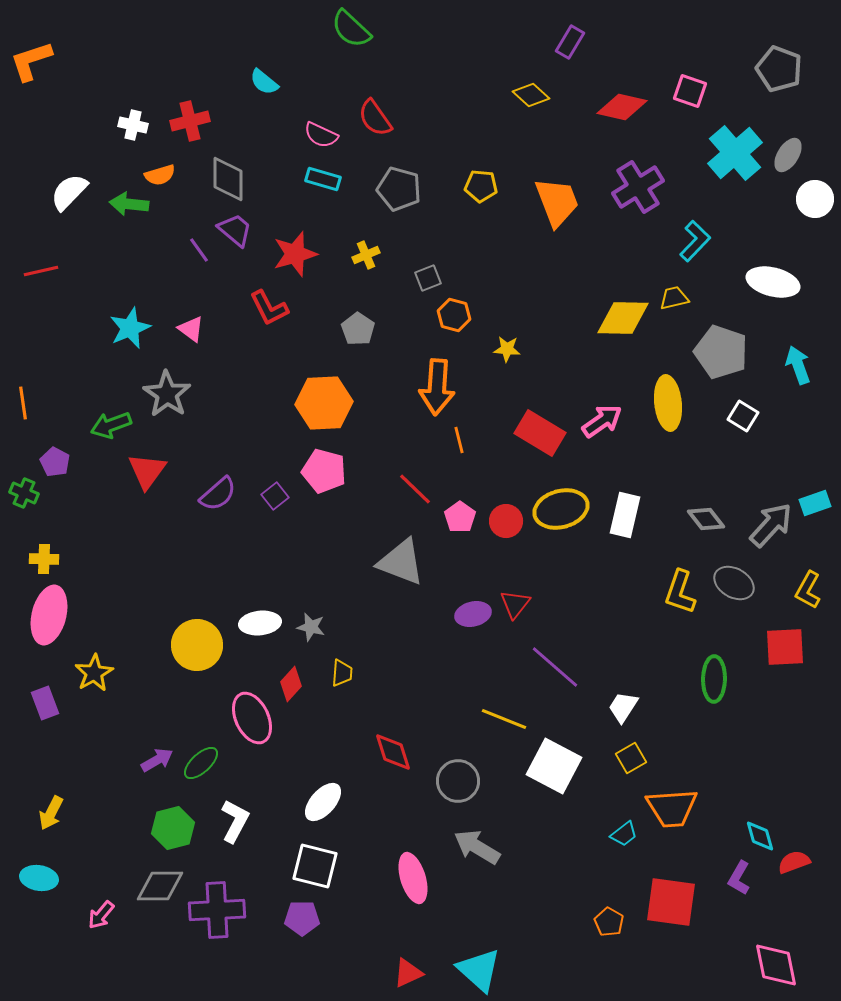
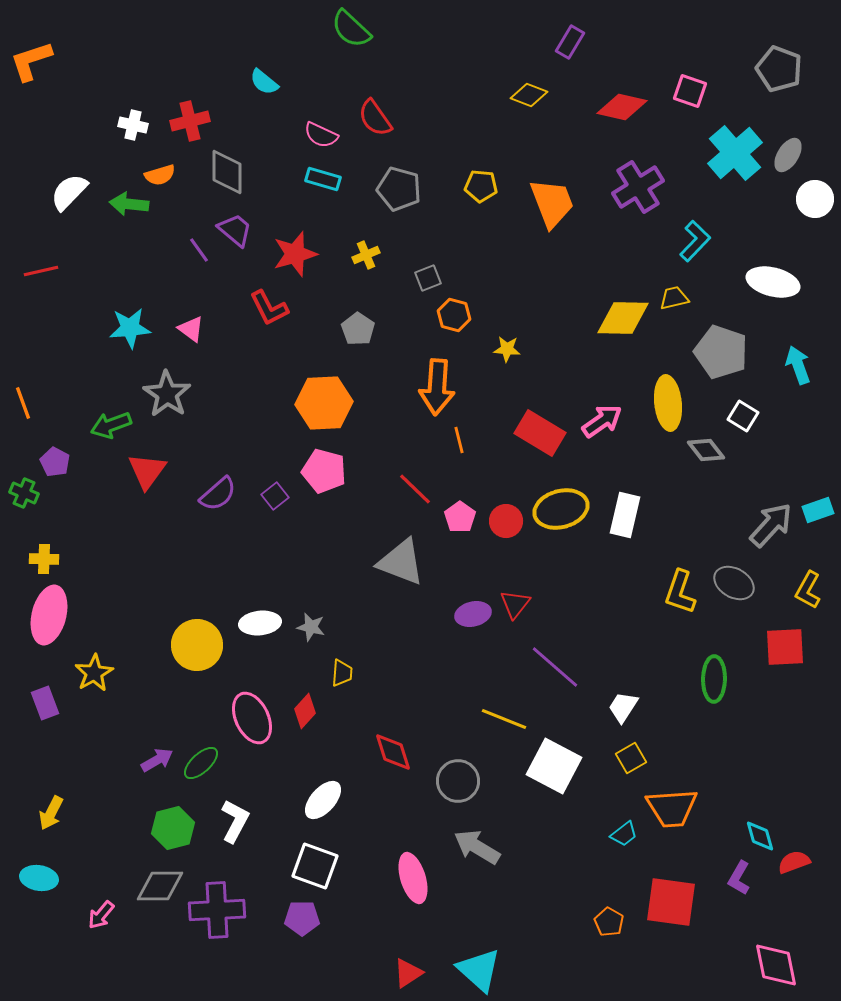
yellow diamond at (531, 95): moved 2 px left; rotated 21 degrees counterclockwise
gray diamond at (228, 179): moved 1 px left, 7 px up
orange trapezoid at (557, 202): moved 5 px left, 1 px down
cyan star at (130, 328): rotated 18 degrees clockwise
orange line at (23, 403): rotated 12 degrees counterclockwise
cyan rectangle at (815, 503): moved 3 px right, 7 px down
gray diamond at (706, 519): moved 69 px up
red diamond at (291, 684): moved 14 px right, 27 px down
white ellipse at (323, 802): moved 2 px up
white square at (315, 866): rotated 6 degrees clockwise
red triangle at (408, 973): rotated 8 degrees counterclockwise
